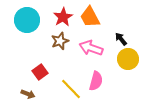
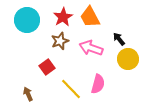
black arrow: moved 2 px left
red square: moved 7 px right, 5 px up
pink semicircle: moved 2 px right, 3 px down
brown arrow: rotated 136 degrees counterclockwise
